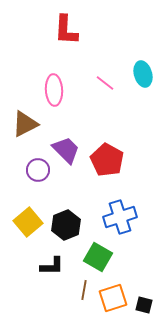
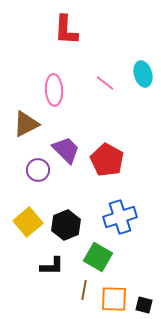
brown triangle: moved 1 px right
orange square: moved 1 px right, 1 px down; rotated 20 degrees clockwise
